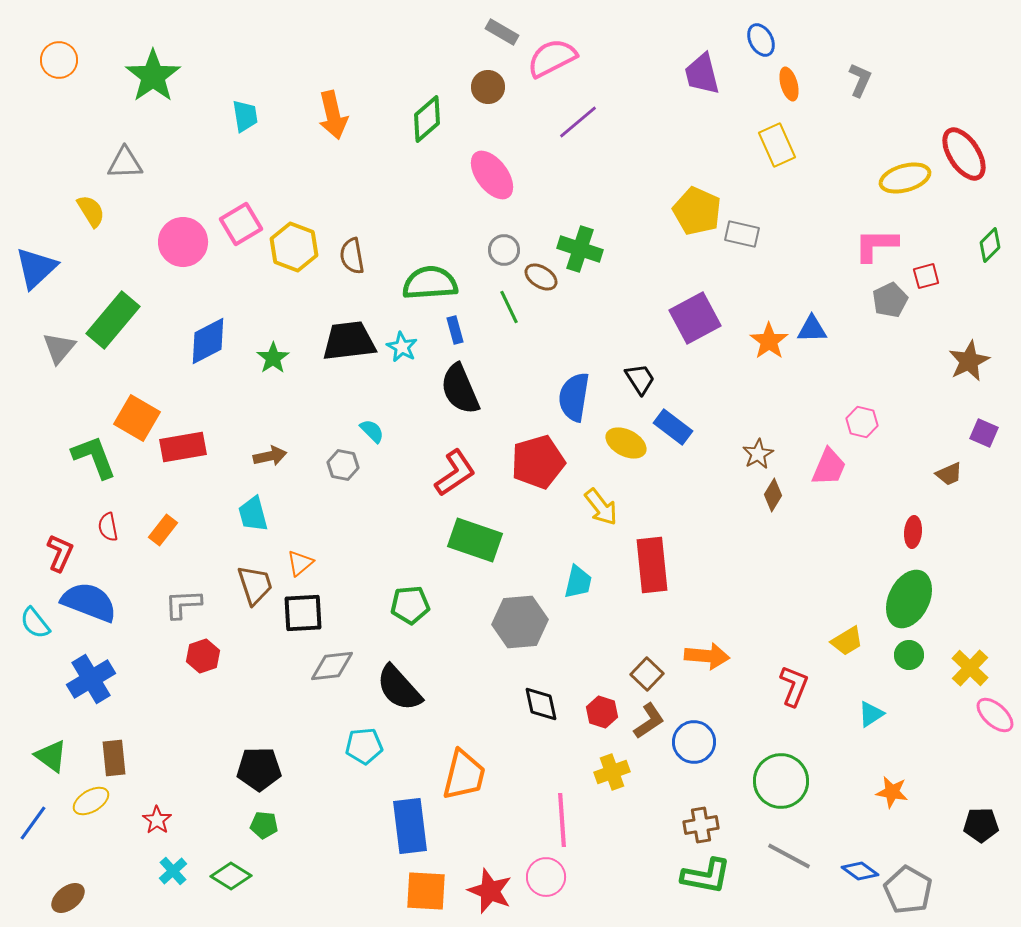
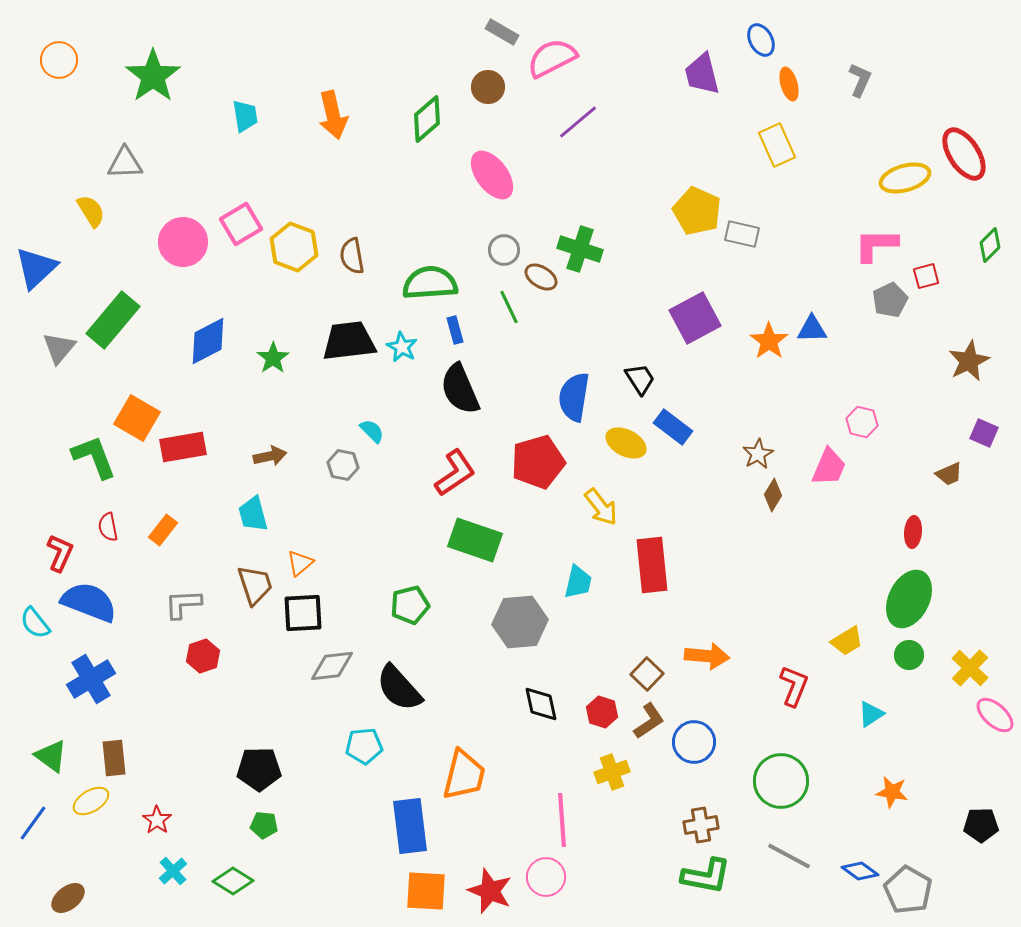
green pentagon at (410, 605): rotated 9 degrees counterclockwise
green diamond at (231, 876): moved 2 px right, 5 px down
